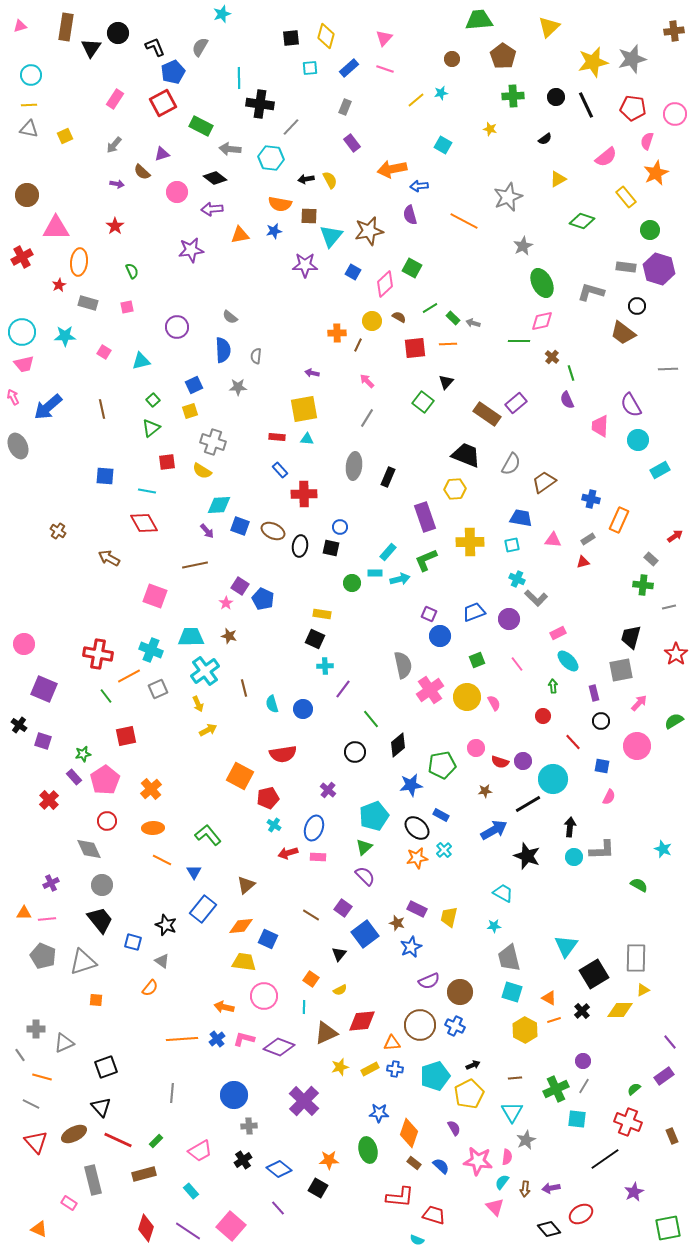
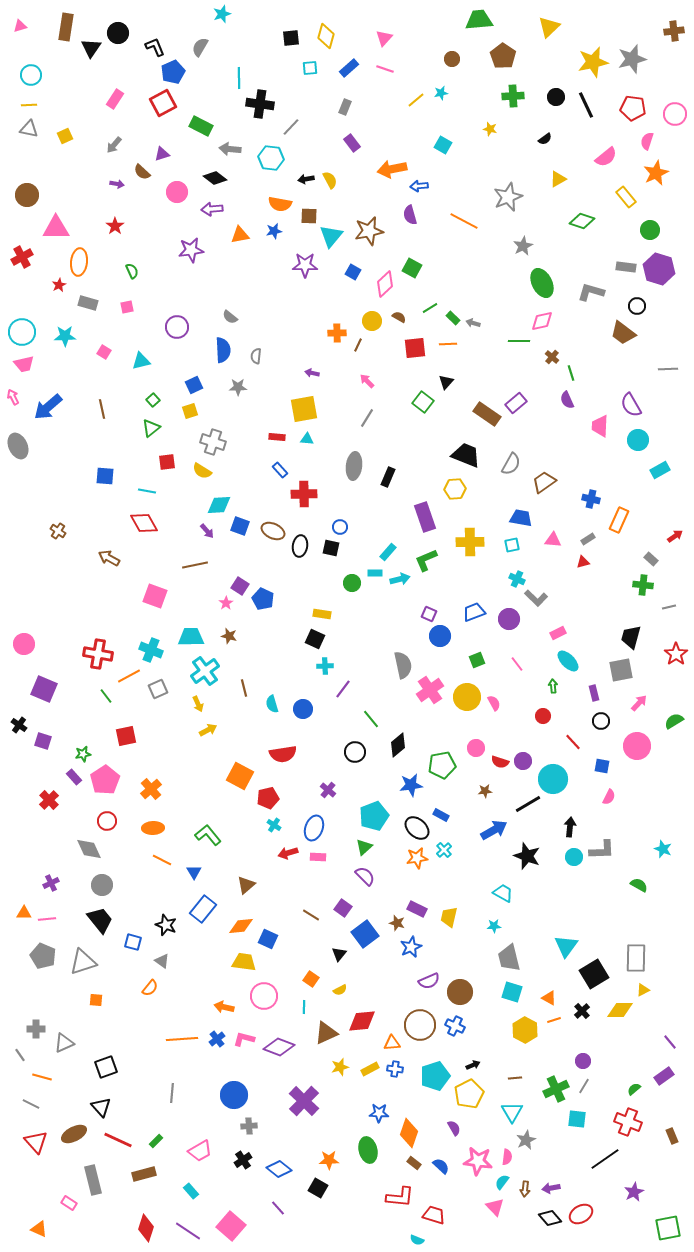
black diamond at (549, 1229): moved 1 px right, 11 px up
